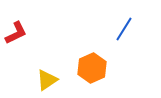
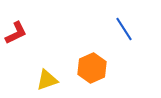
blue line: rotated 65 degrees counterclockwise
yellow triangle: rotated 15 degrees clockwise
